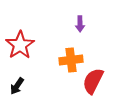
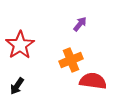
purple arrow: rotated 140 degrees counterclockwise
orange cross: rotated 15 degrees counterclockwise
red semicircle: rotated 72 degrees clockwise
